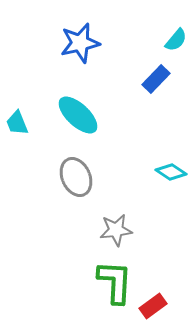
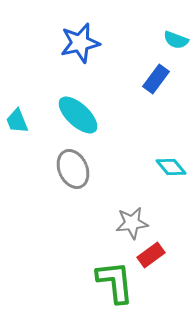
cyan semicircle: rotated 70 degrees clockwise
blue rectangle: rotated 8 degrees counterclockwise
cyan trapezoid: moved 2 px up
cyan diamond: moved 5 px up; rotated 16 degrees clockwise
gray ellipse: moved 3 px left, 8 px up
gray star: moved 16 px right, 7 px up
green L-shape: rotated 9 degrees counterclockwise
red rectangle: moved 2 px left, 51 px up
